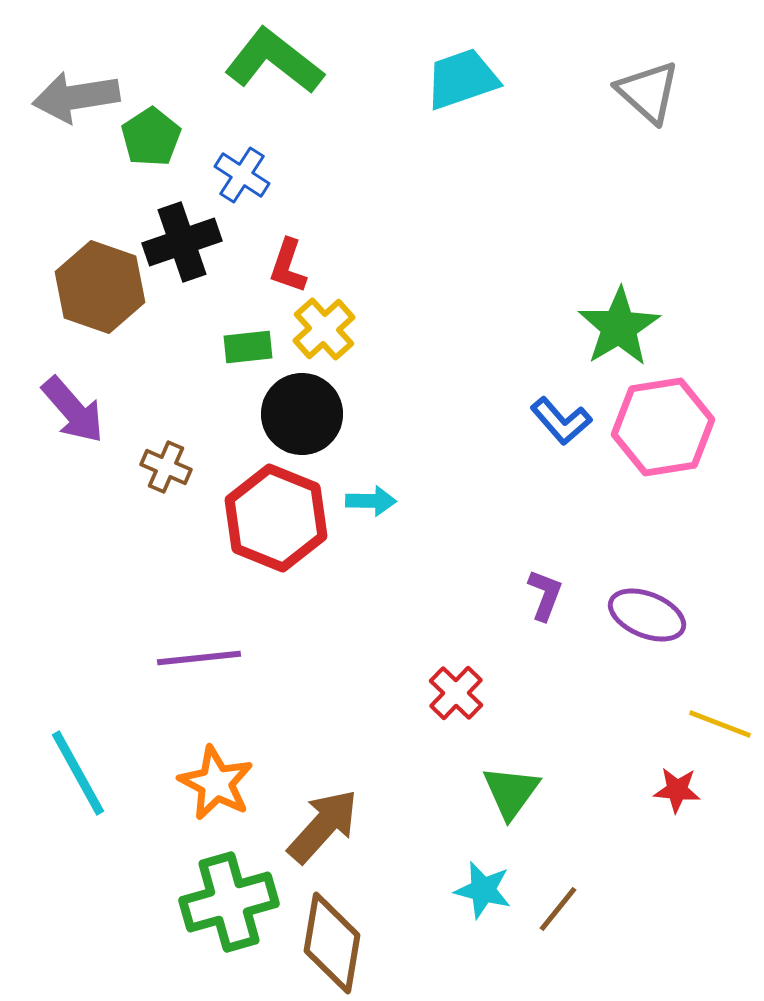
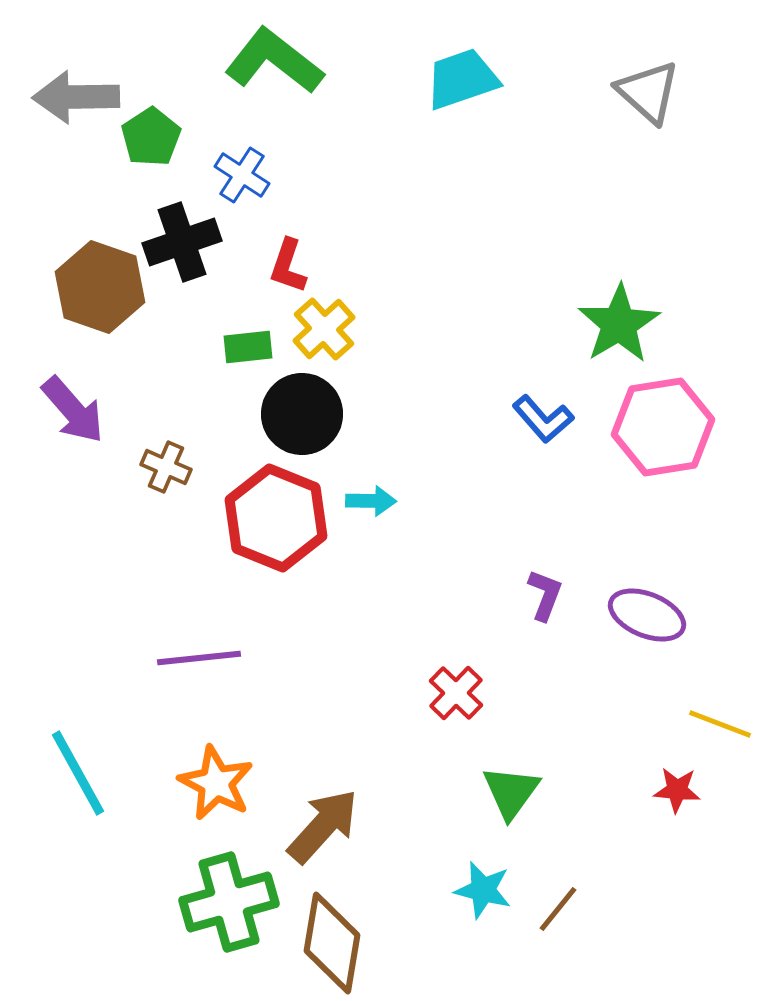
gray arrow: rotated 8 degrees clockwise
green star: moved 3 px up
blue L-shape: moved 18 px left, 2 px up
